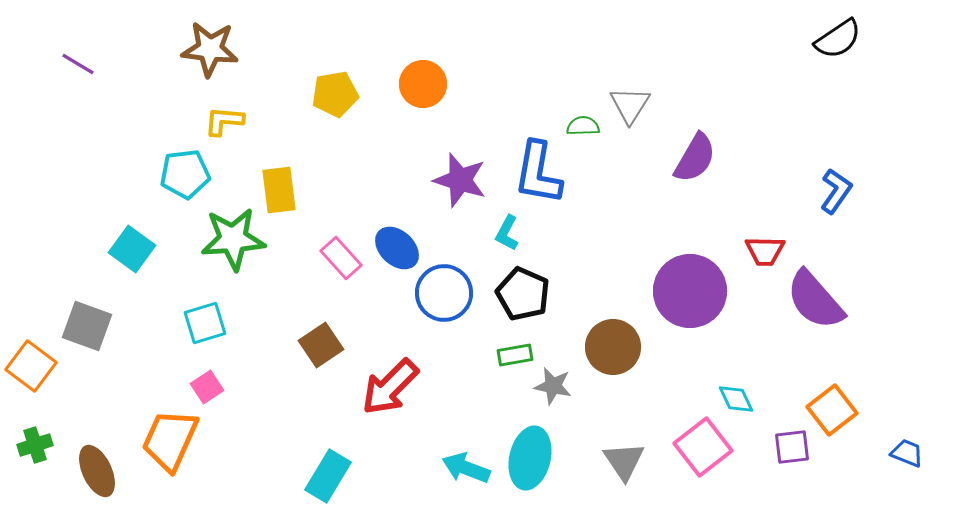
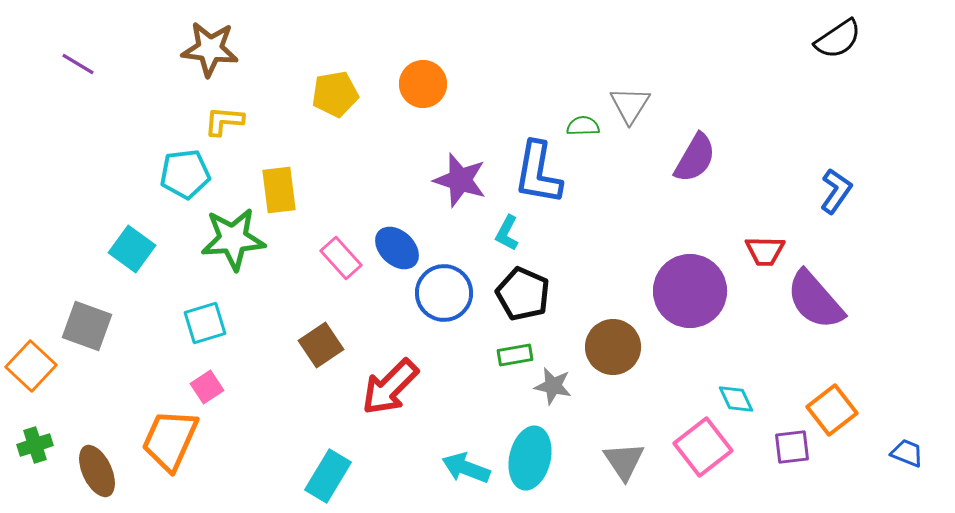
orange square at (31, 366): rotated 6 degrees clockwise
